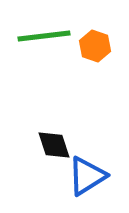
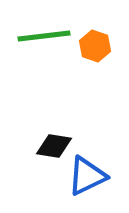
black diamond: moved 1 px down; rotated 63 degrees counterclockwise
blue triangle: rotated 6 degrees clockwise
